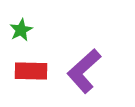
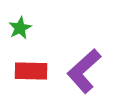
green star: moved 1 px left, 2 px up
